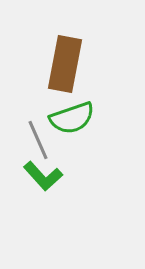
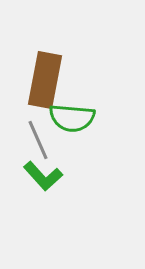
brown rectangle: moved 20 px left, 16 px down
green semicircle: rotated 24 degrees clockwise
